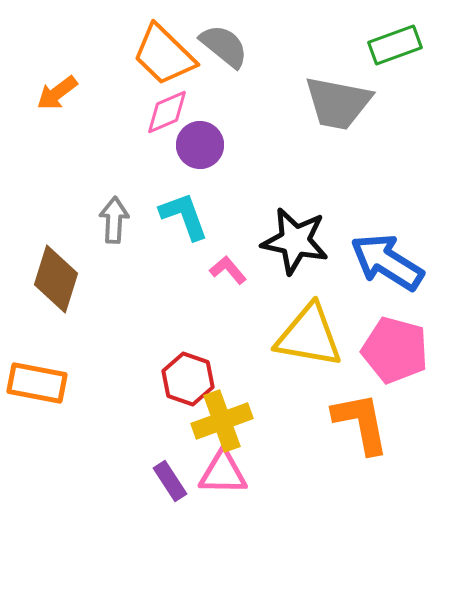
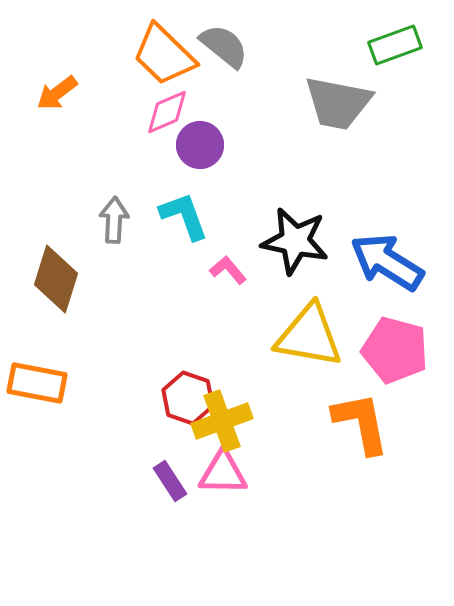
red hexagon: moved 19 px down
